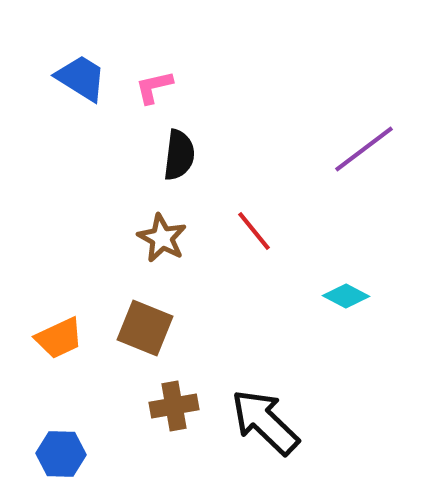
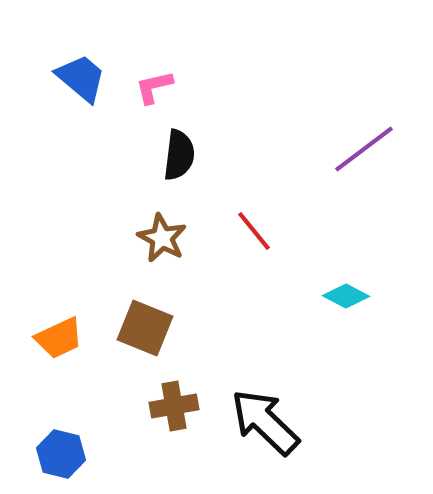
blue trapezoid: rotated 8 degrees clockwise
blue hexagon: rotated 12 degrees clockwise
